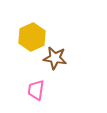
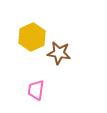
brown star: moved 4 px right, 5 px up
